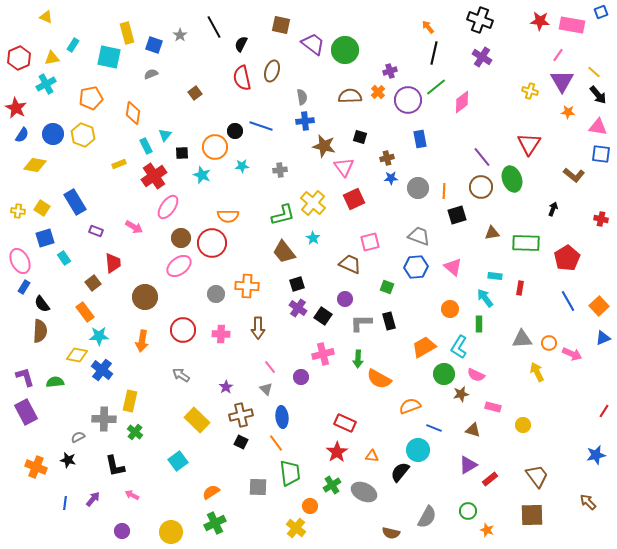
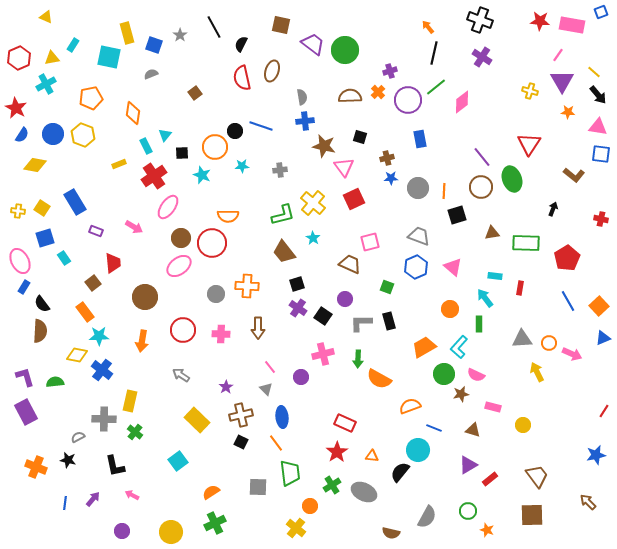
blue hexagon at (416, 267): rotated 20 degrees counterclockwise
cyan L-shape at (459, 347): rotated 10 degrees clockwise
